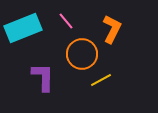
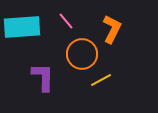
cyan rectangle: moved 1 px left, 1 px up; rotated 18 degrees clockwise
